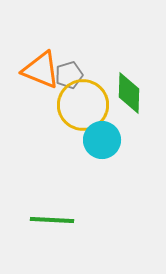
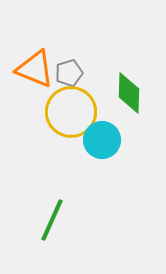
orange triangle: moved 6 px left, 1 px up
gray pentagon: moved 2 px up
yellow circle: moved 12 px left, 7 px down
green line: rotated 69 degrees counterclockwise
